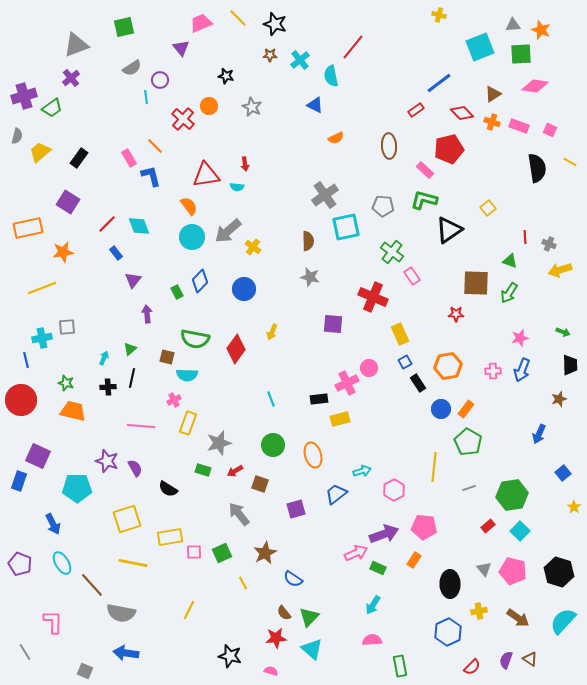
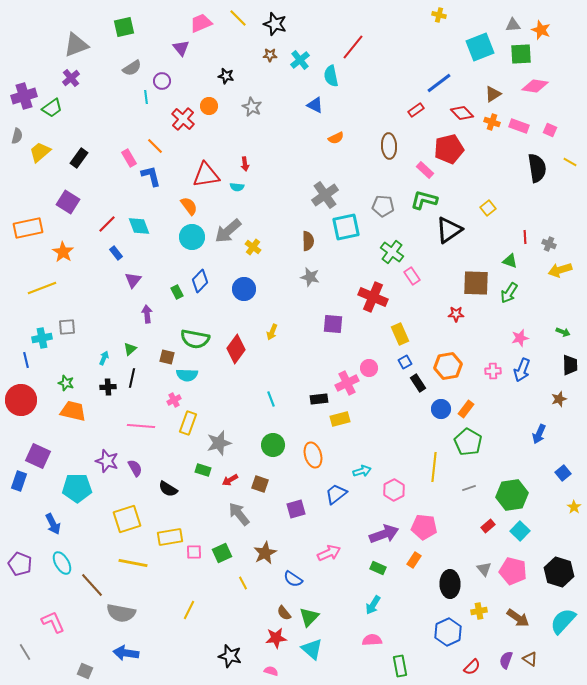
purple circle at (160, 80): moved 2 px right, 1 px down
orange star at (63, 252): rotated 30 degrees counterclockwise
red arrow at (235, 471): moved 5 px left, 9 px down
pink arrow at (356, 553): moved 27 px left
pink L-shape at (53, 622): rotated 25 degrees counterclockwise
